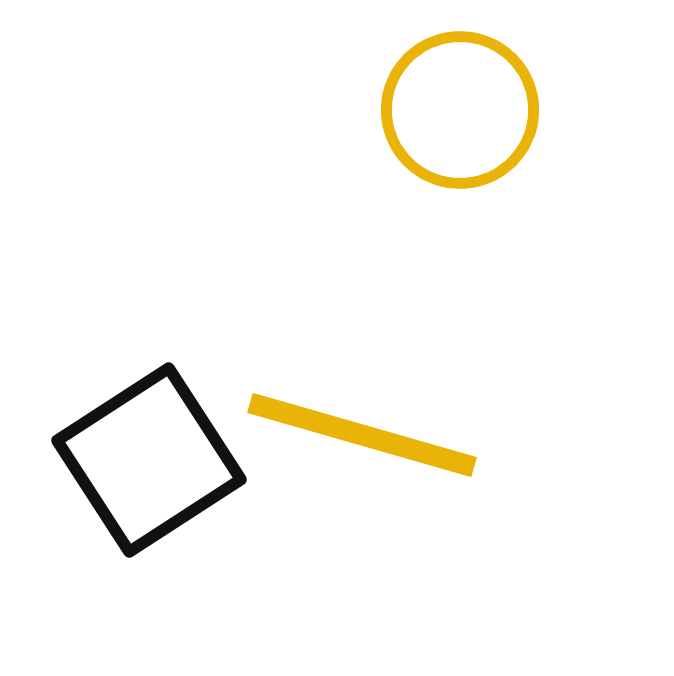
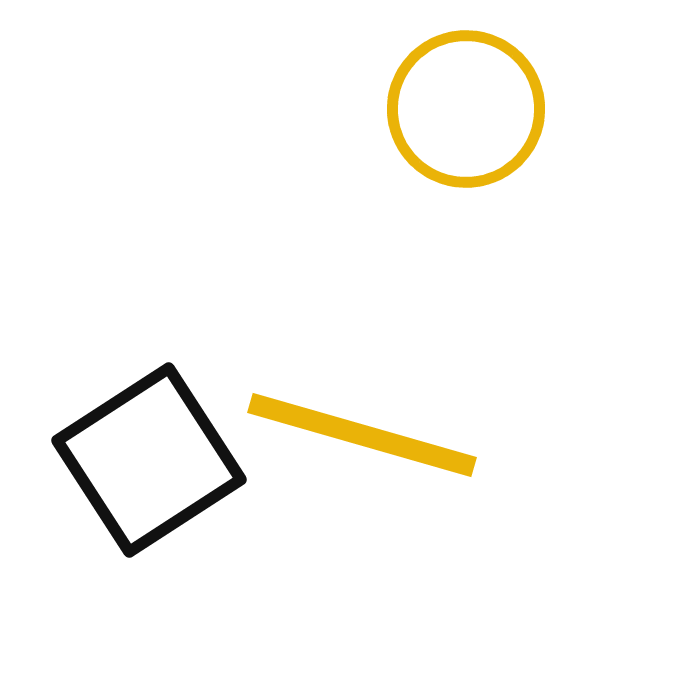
yellow circle: moved 6 px right, 1 px up
